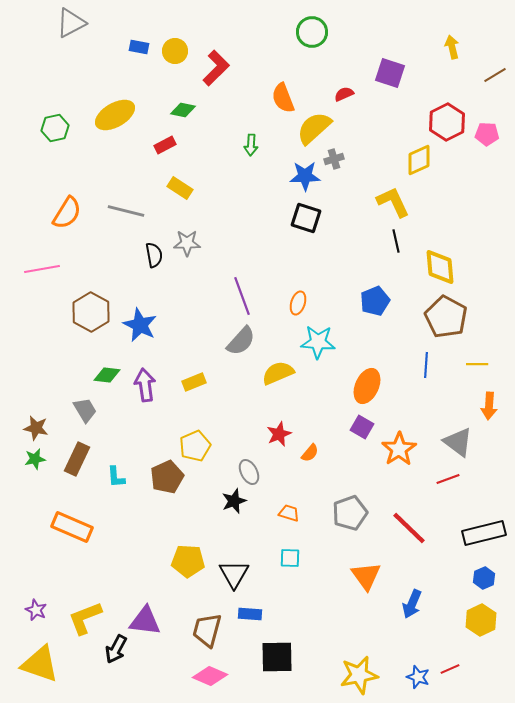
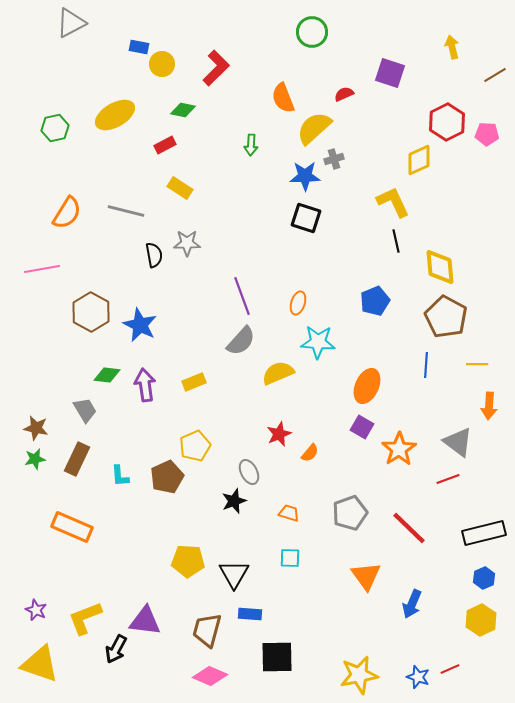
yellow circle at (175, 51): moved 13 px left, 13 px down
cyan L-shape at (116, 477): moved 4 px right, 1 px up
